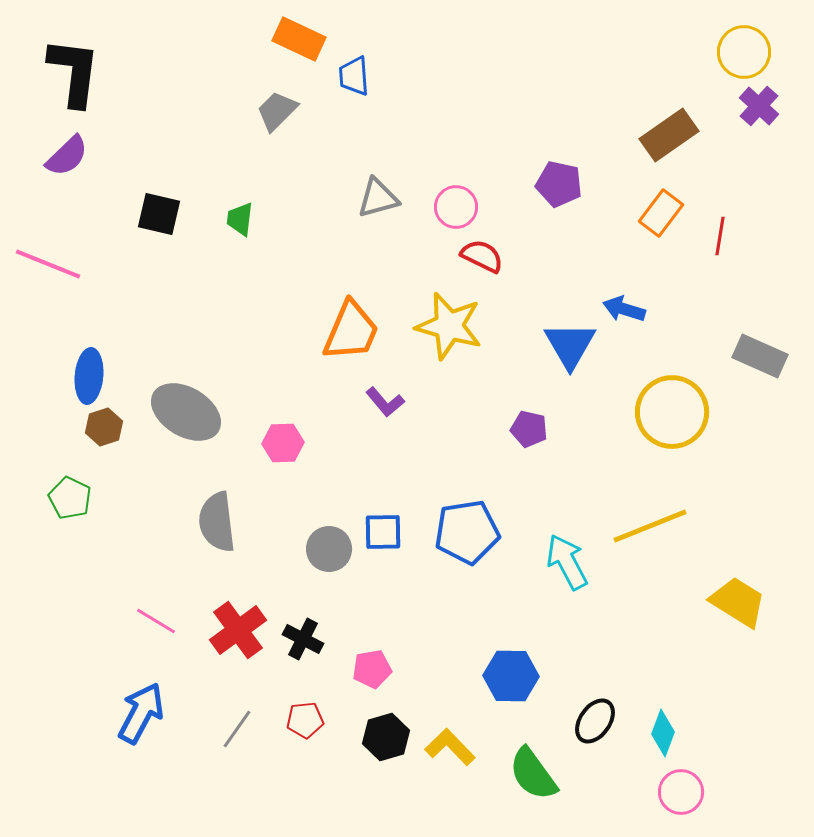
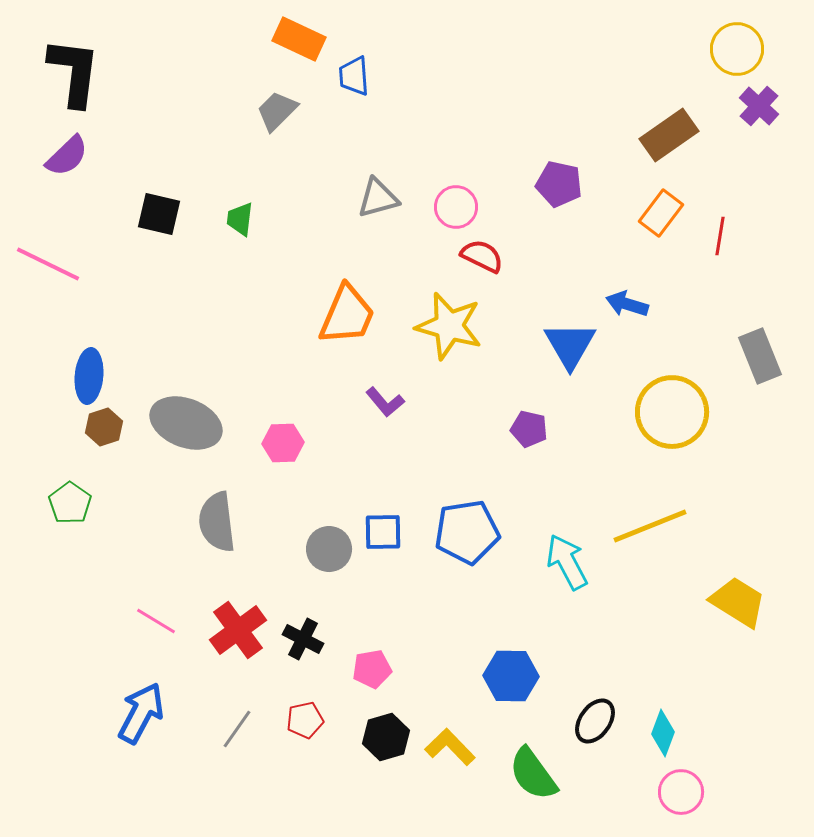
yellow circle at (744, 52): moved 7 px left, 3 px up
pink line at (48, 264): rotated 4 degrees clockwise
blue arrow at (624, 309): moved 3 px right, 5 px up
orange trapezoid at (351, 331): moved 4 px left, 16 px up
gray rectangle at (760, 356): rotated 44 degrees clockwise
gray ellipse at (186, 412): moved 11 px down; rotated 10 degrees counterclockwise
green pentagon at (70, 498): moved 5 px down; rotated 9 degrees clockwise
red pentagon at (305, 720): rotated 6 degrees counterclockwise
